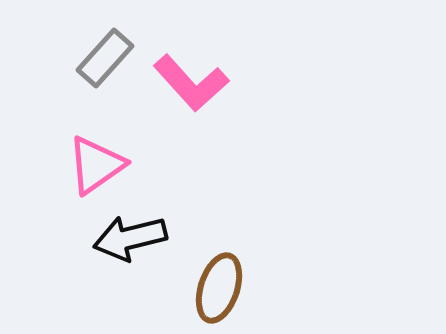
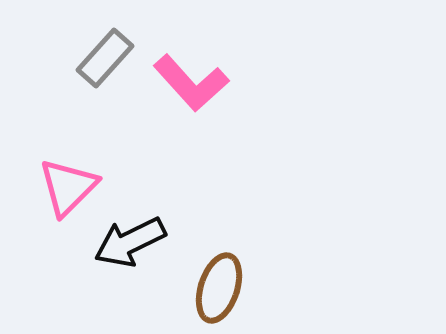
pink triangle: moved 28 px left, 22 px down; rotated 10 degrees counterclockwise
black arrow: moved 4 px down; rotated 12 degrees counterclockwise
